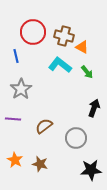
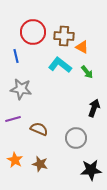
brown cross: rotated 12 degrees counterclockwise
gray star: rotated 30 degrees counterclockwise
purple line: rotated 21 degrees counterclockwise
brown semicircle: moved 5 px left, 3 px down; rotated 60 degrees clockwise
